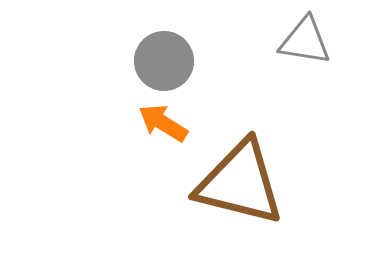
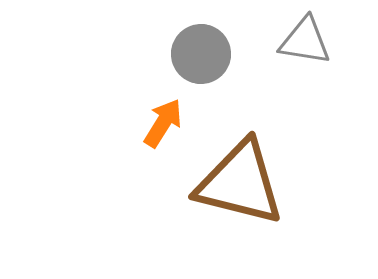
gray circle: moved 37 px right, 7 px up
orange arrow: rotated 90 degrees clockwise
